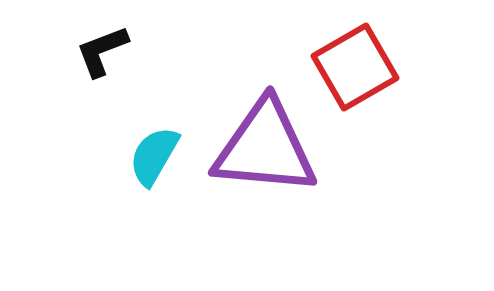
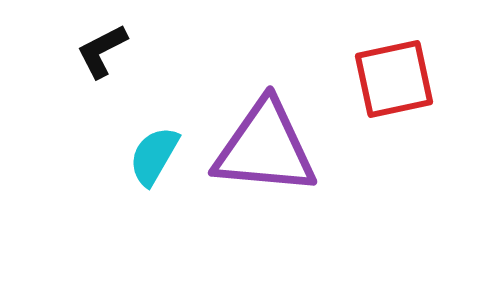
black L-shape: rotated 6 degrees counterclockwise
red square: moved 39 px right, 12 px down; rotated 18 degrees clockwise
